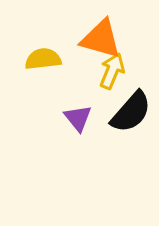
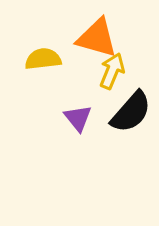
orange triangle: moved 4 px left, 1 px up
